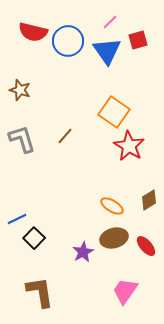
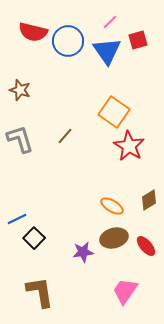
gray L-shape: moved 2 px left
purple star: rotated 20 degrees clockwise
